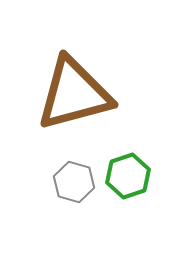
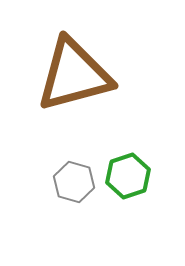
brown triangle: moved 19 px up
